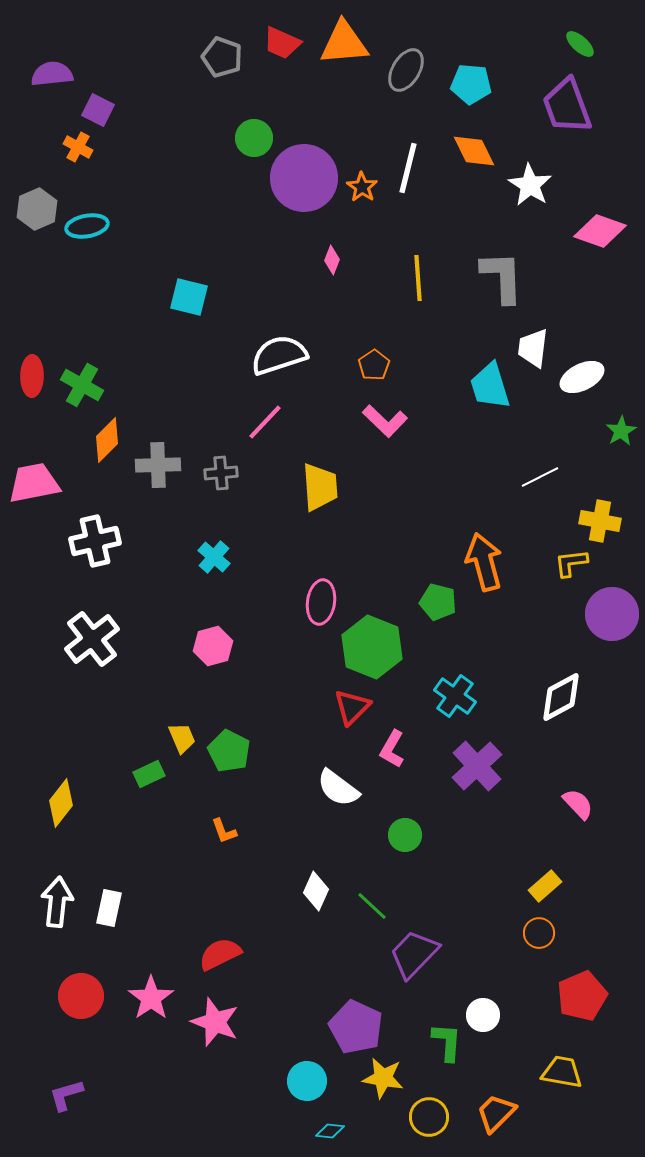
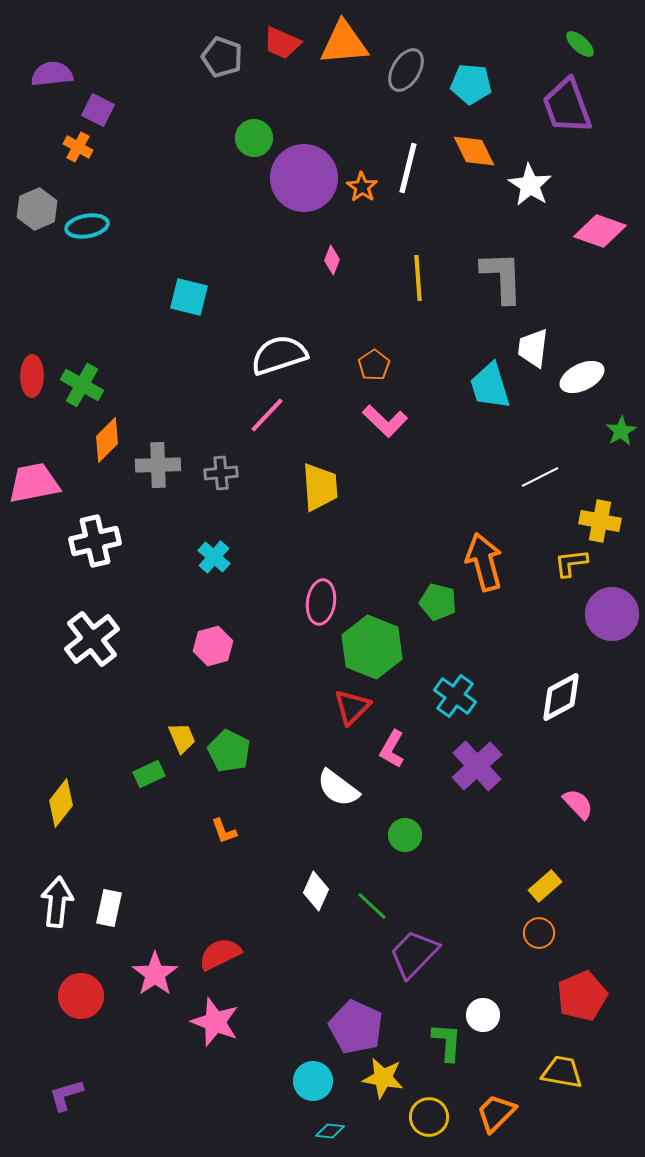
pink line at (265, 422): moved 2 px right, 7 px up
pink star at (151, 998): moved 4 px right, 24 px up
cyan circle at (307, 1081): moved 6 px right
